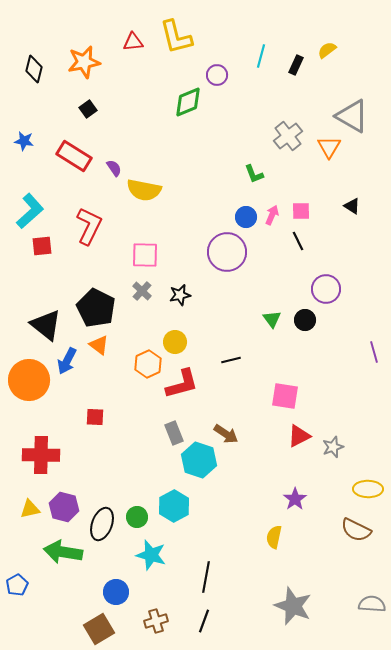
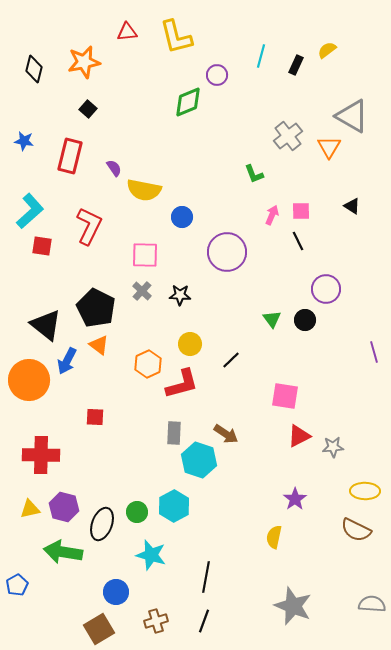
red triangle at (133, 42): moved 6 px left, 10 px up
black square at (88, 109): rotated 12 degrees counterclockwise
red rectangle at (74, 156): moved 4 px left; rotated 72 degrees clockwise
blue circle at (246, 217): moved 64 px left
red square at (42, 246): rotated 15 degrees clockwise
black star at (180, 295): rotated 15 degrees clockwise
yellow circle at (175, 342): moved 15 px right, 2 px down
black line at (231, 360): rotated 30 degrees counterclockwise
gray rectangle at (174, 433): rotated 25 degrees clockwise
gray star at (333, 447): rotated 15 degrees clockwise
yellow ellipse at (368, 489): moved 3 px left, 2 px down
green circle at (137, 517): moved 5 px up
